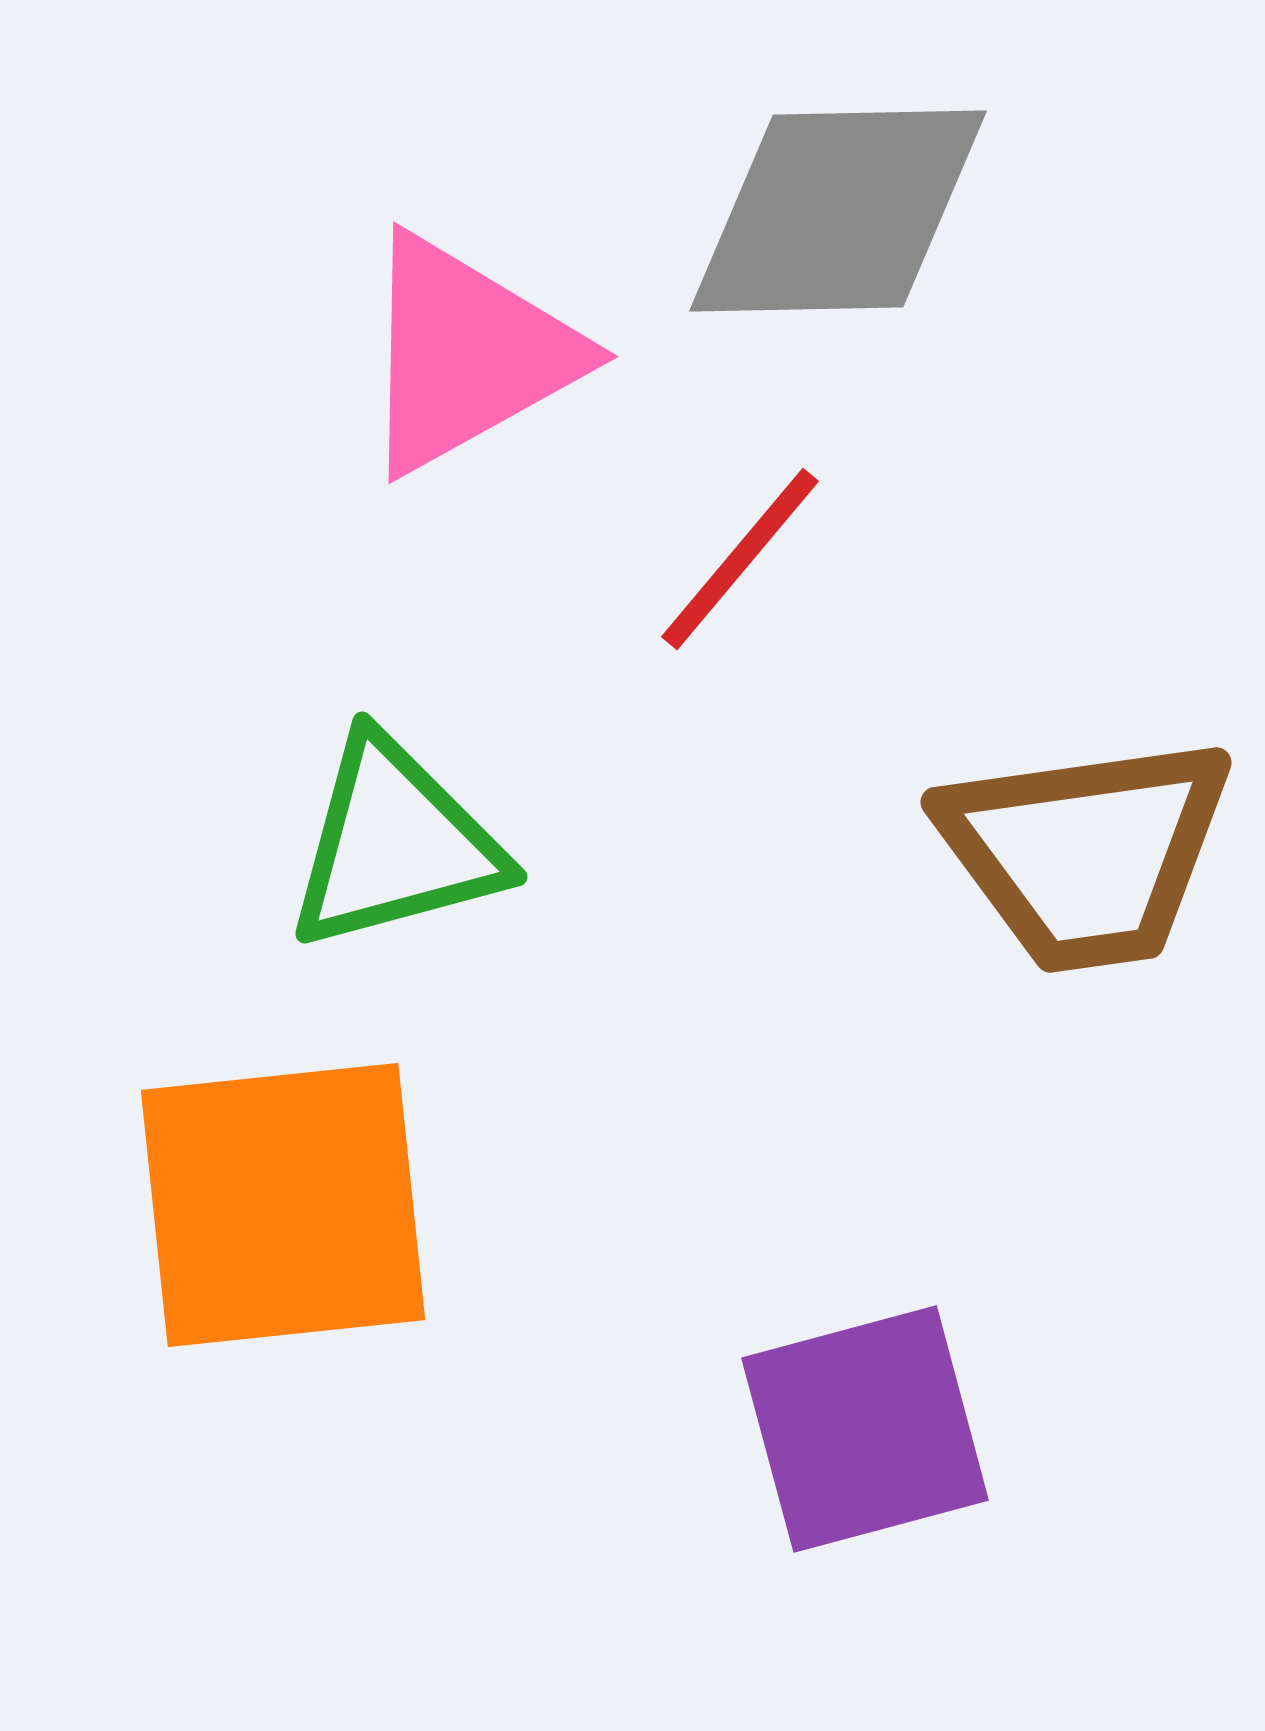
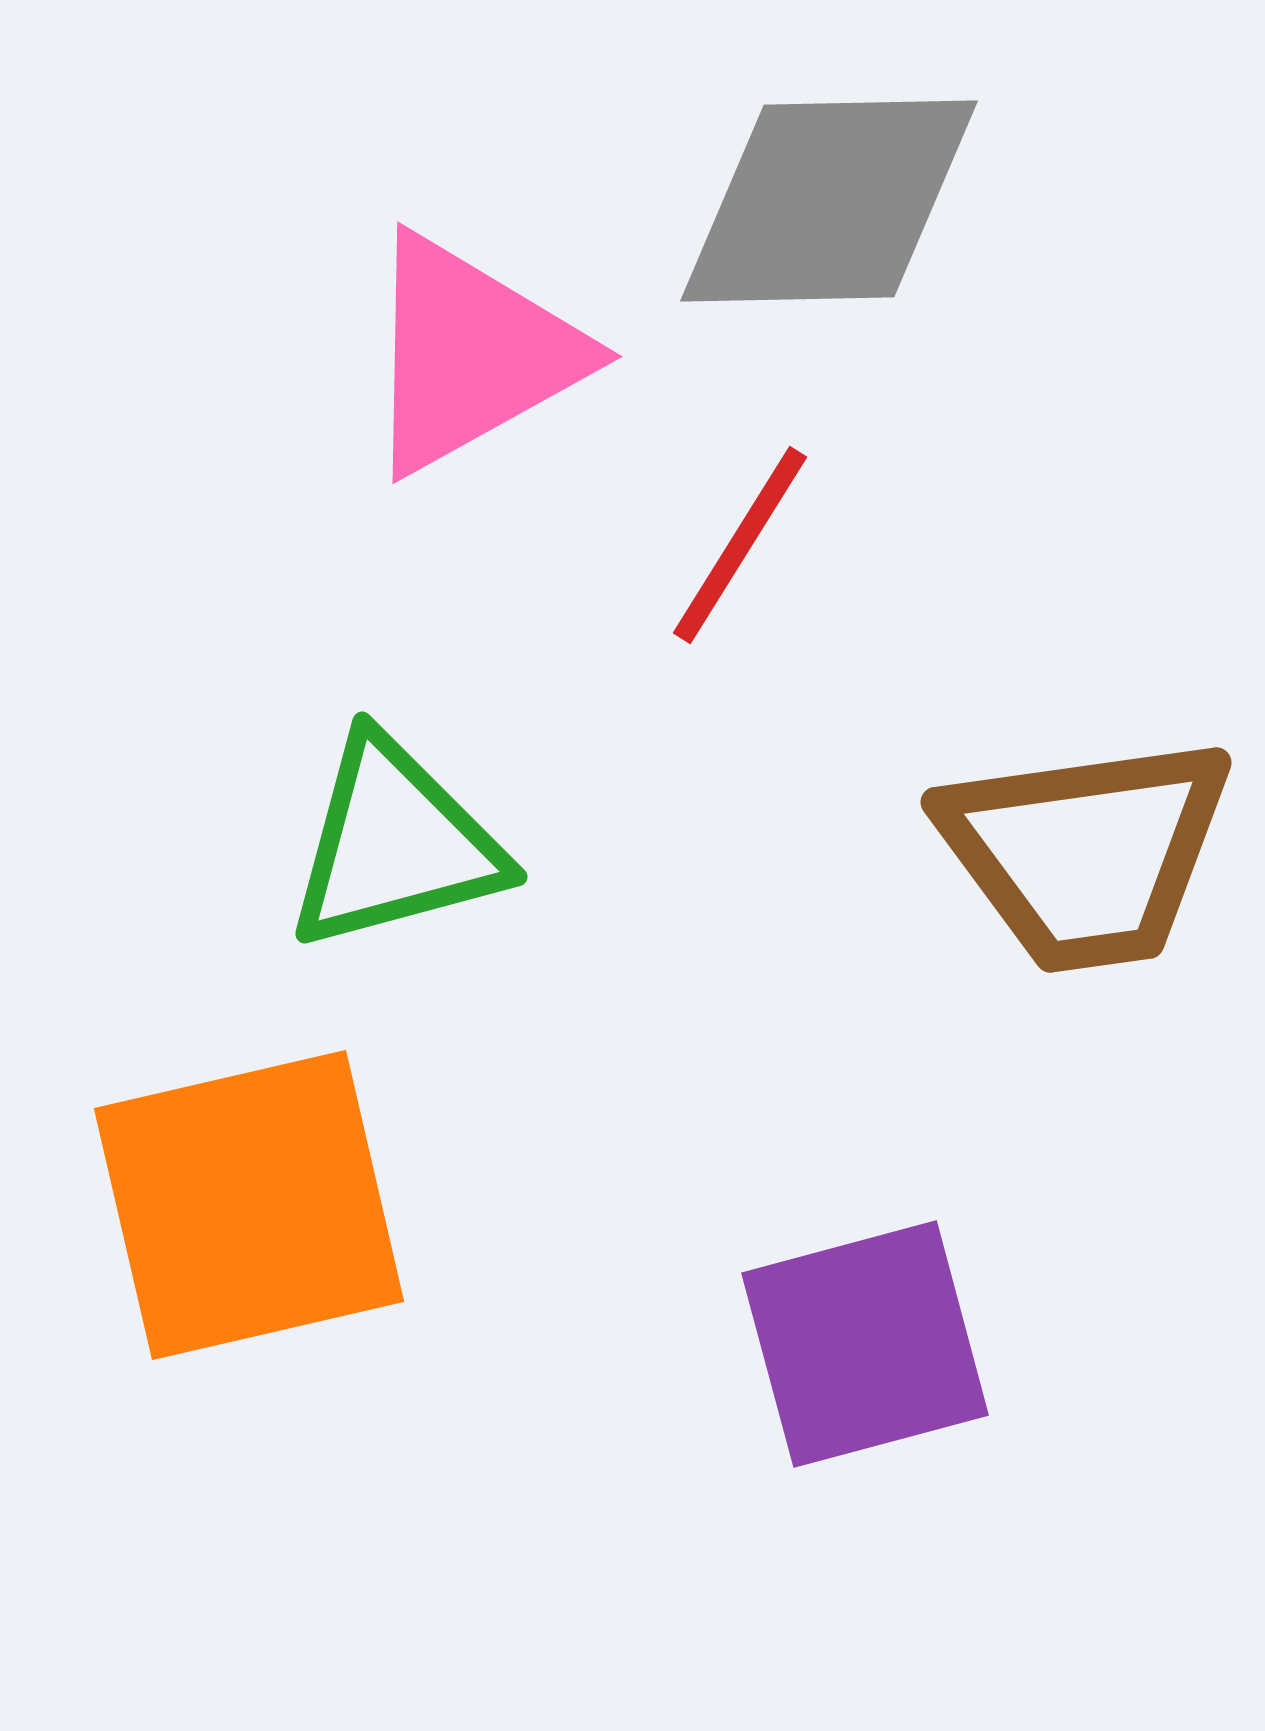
gray diamond: moved 9 px left, 10 px up
pink triangle: moved 4 px right
red line: moved 14 px up; rotated 8 degrees counterclockwise
orange square: moved 34 px left; rotated 7 degrees counterclockwise
purple square: moved 85 px up
